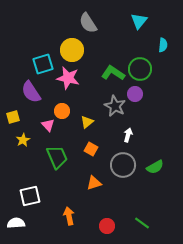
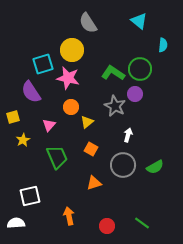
cyan triangle: rotated 30 degrees counterclockwise
orange circle: moved 9 px right, 4 px up
pink triangle: moved 1 px right; rotated 24 degrees clockwise
